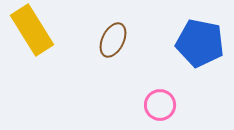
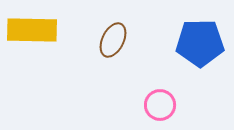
yellow rectangle: rotated 57 degrees counterclockwise
blue pentagon: rotated 12 degrees counterclockwise
